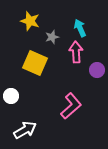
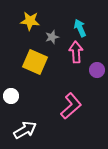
yellow star: rotated 12 degrees counterclockwise
yellow square: moved 1 px up
